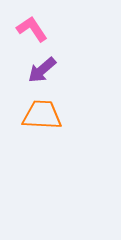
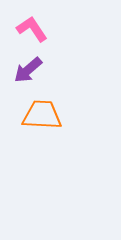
purple arrow: moved 14 px left
